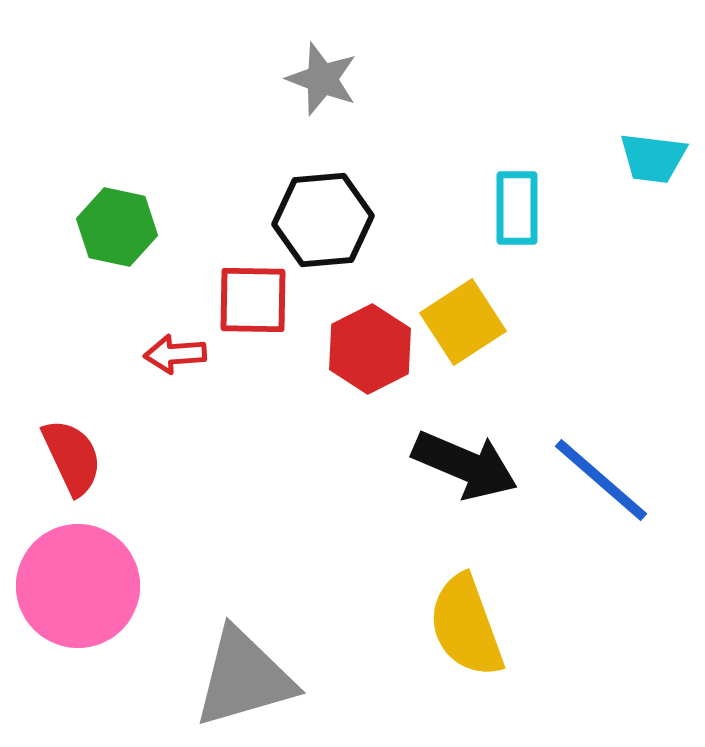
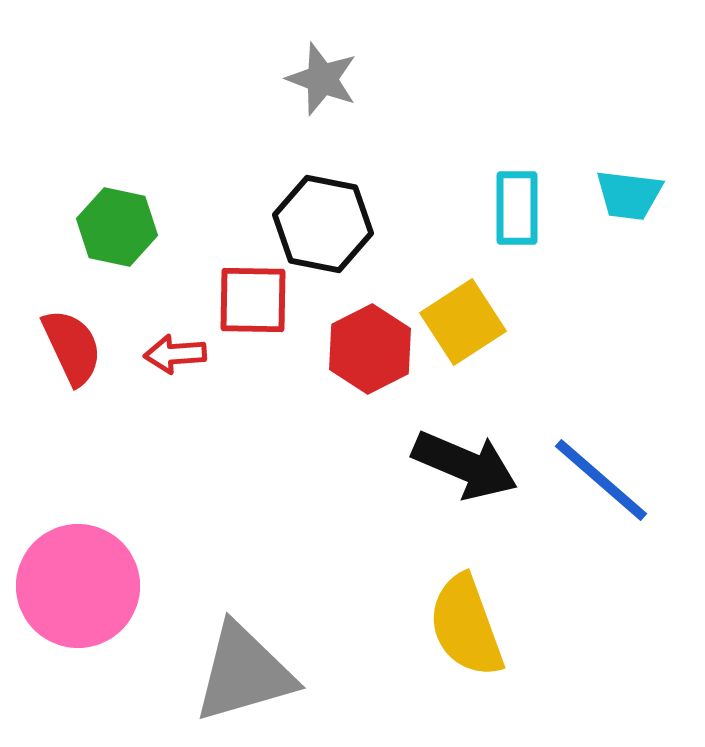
cyan trapezoid: moved 24 px left, 37 px down
black hexagon: moved 4 px down; rotated 16 degrees clockwise
red semicircle: moved 110 px up
gray triangle: moved 5 px up
